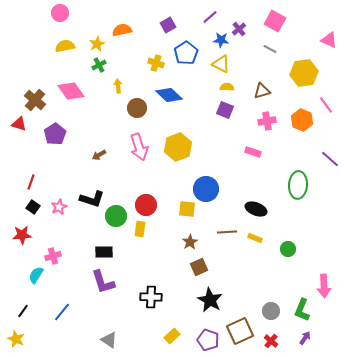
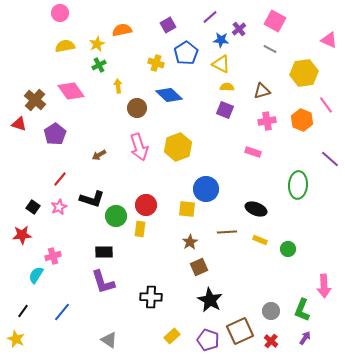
red line at (31, 182): moved 29 px right, 3 px up; rotated 21 degrees clockwise
yellow rectangle at (255, 238): moved 5 px right, 2 px down
